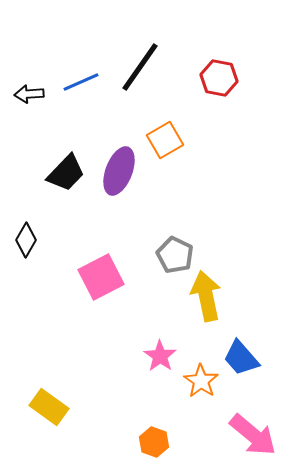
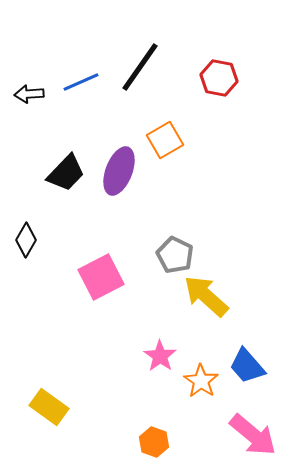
yellow arrow: rotated 36 degrees counterclockwise
blue trapezoid: moved 6 px right, 8 px down
